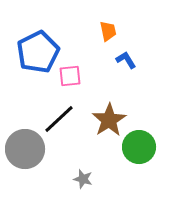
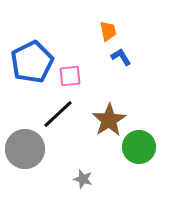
blue pentagon: moved 6 px left, 10 px down
blue L-shape: moved 5 px left, 3 px up
black line: moved 1 px left, 5 px up
